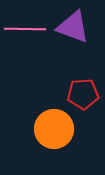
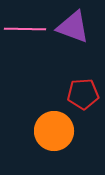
orange circle: moved 2 px down
